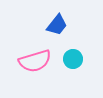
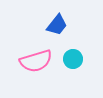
pink semicircle: moved 1 px right
